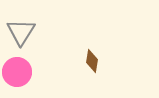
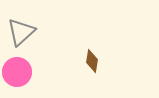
gray triangle: rotated 16 degrees clockwise
